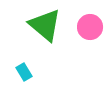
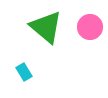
green triangle: moved 1 px right, 2 px down
